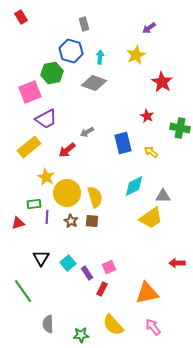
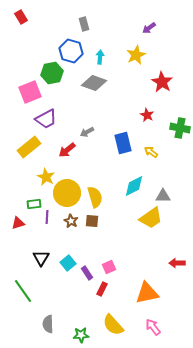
red star at (147, 116): moved 1 px up
